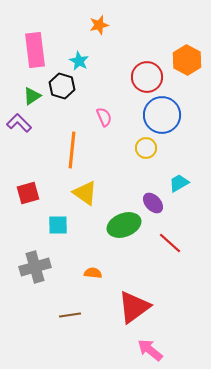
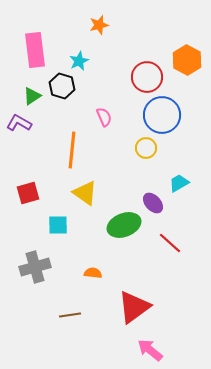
cyan star: rotated 18 degrees clockwise
purple L-shape: rotated 15 degrees counterclockwise
